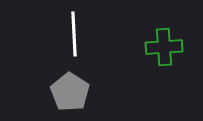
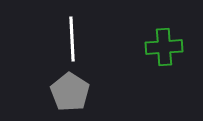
white line: moved 2 px left, 5 px down
